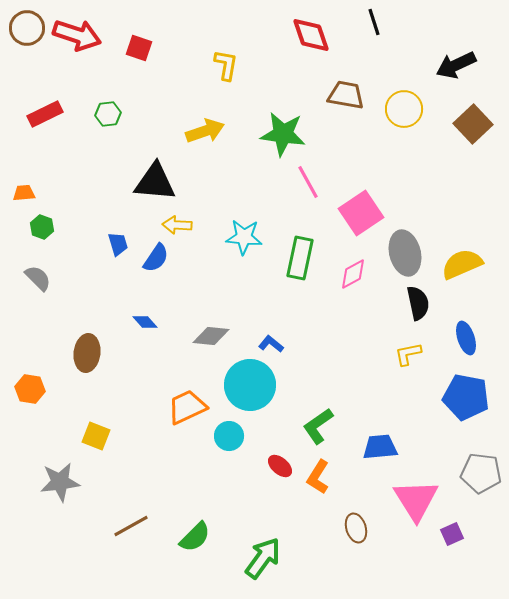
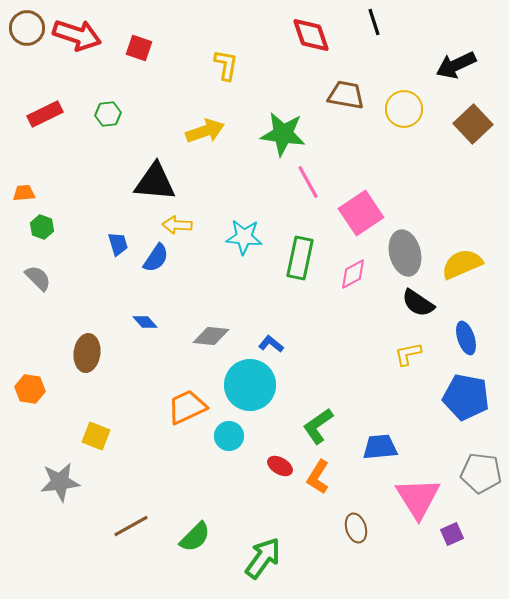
black semicircle at (418, 303): rotated 136 degrees clockwise
red ellipse at (280, 466): rotated 10 degrees counterclockwise
pink triangle at (416, 500): moved 2 px right, 2 px up
